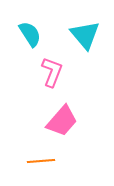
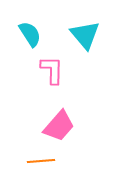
pink L-shape: moved 2 px up; rotated 20 degrees counterclockwise
pink trapezoid: moved 3 px left, 5 px down
